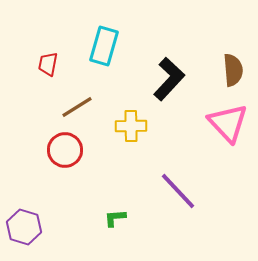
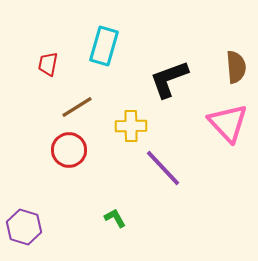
brown semicircle: moved 3 px right, 3 px up
black L-shape: rotated 153 degrees counterclockwise
red circle: moved 4 px right
purple line: moved 15 px left, 23 px up
green L-shape: rotated 65 degrees clockwise
